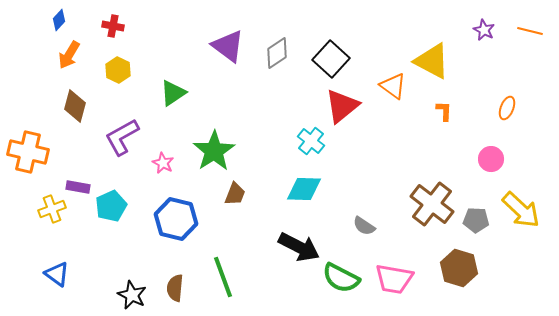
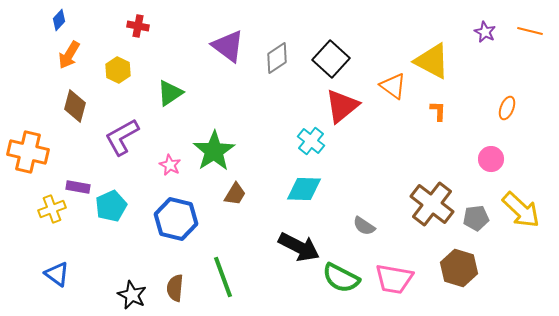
red cross: moved 25 px right
purple star: moved 1 px right, 2 px down
gray diamond: moved 5 px down
green triangle: moved 3 px left
orange L-shape: moved 6 px left
pink star: moved 7 px right, 2 px down
brown trapezoid: rotated 10 degrees clockwise
gray pentagon: moved 2 px up; rotated 10 degrees counterclockwise
